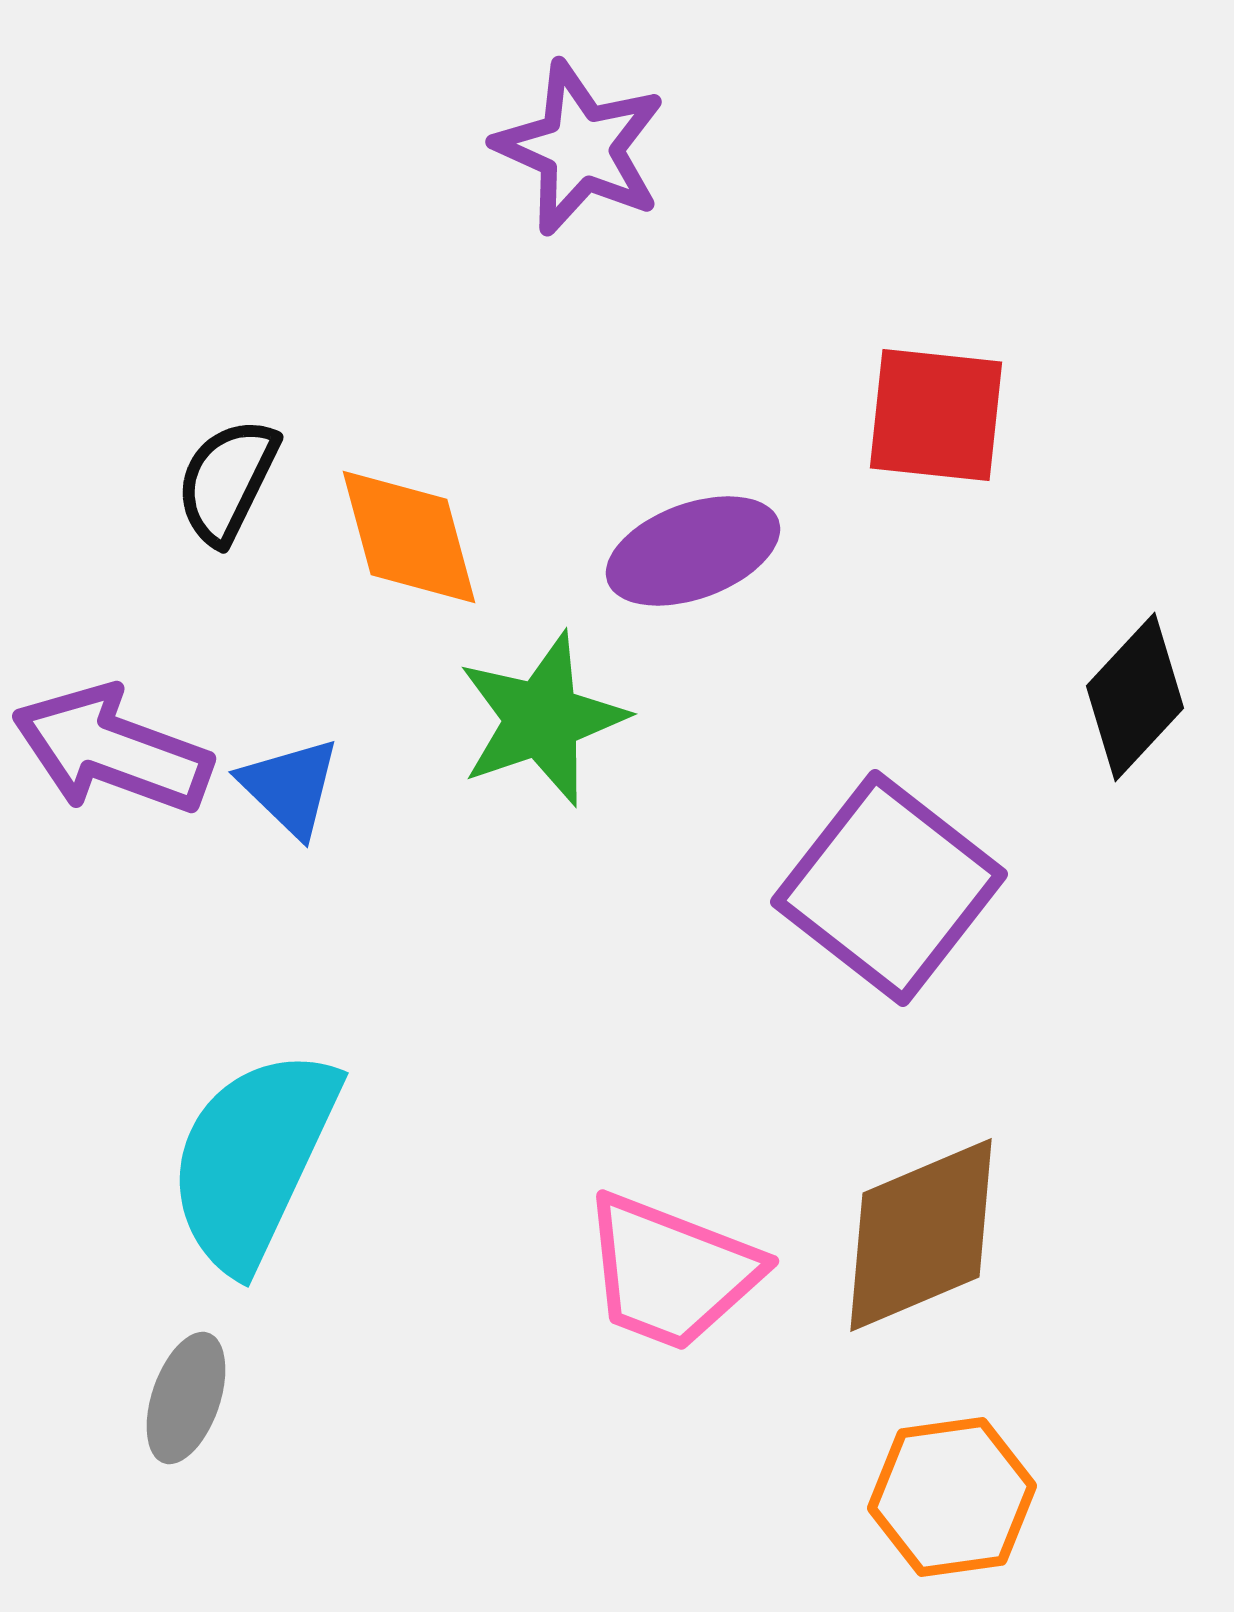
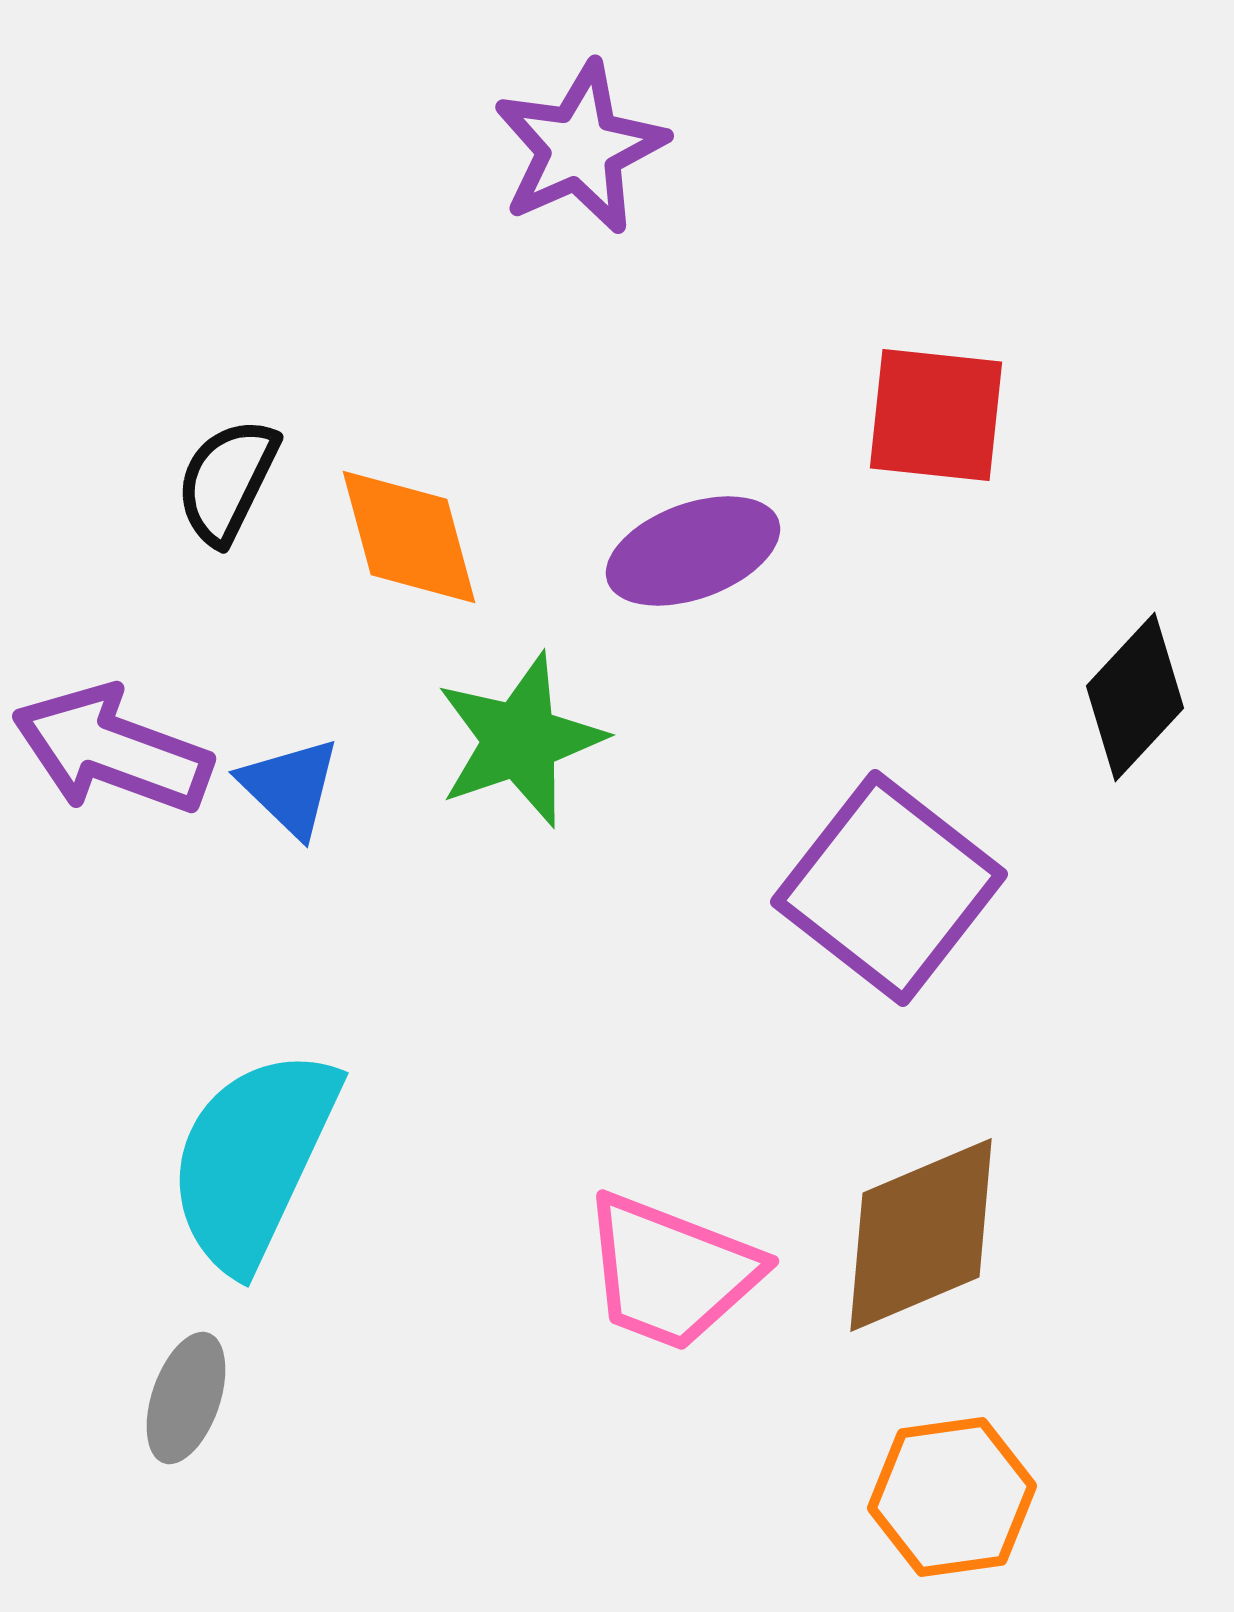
purple star: rotated 24 degrees clockwise
green star: moved 22 px left, 21 px down
